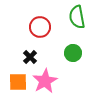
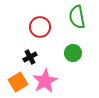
black cross: rotated 16 degrees clockwise
orange square: rotated 30 degrees counterclockwise
